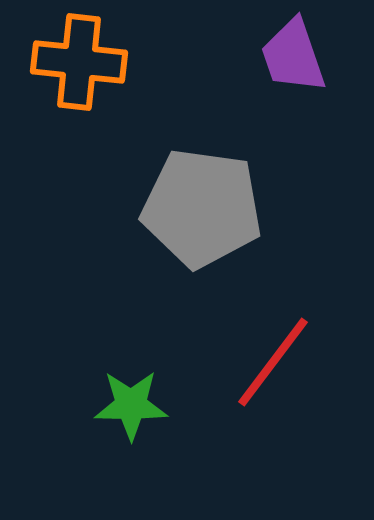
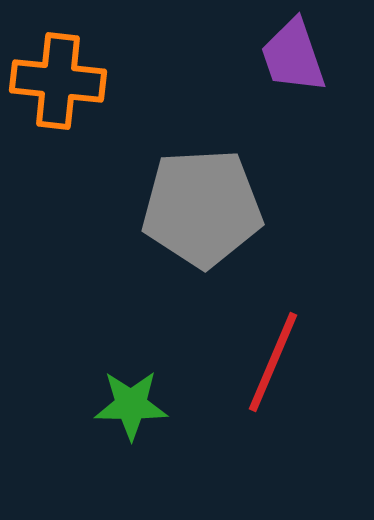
orange cross: moved 21 px left, 19 px down
gray pentagon: rotated 11 degrees counterclockwise
red line: rotated 14 degrees counterclockwise
